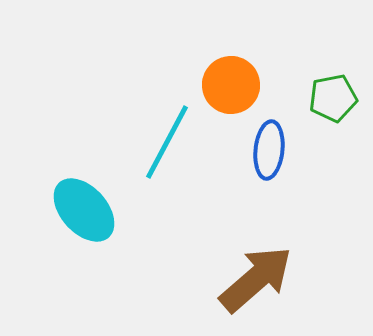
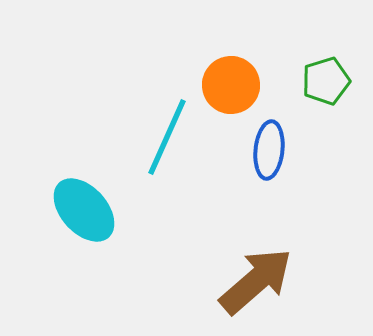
green pentagon: moved 7 px left, 17 px up; rotated 6 degrees counterclockwise
cyan line: moved 5 px up; rotated 4 degrees counterclockwise
brown arrow: moved 2 px down
